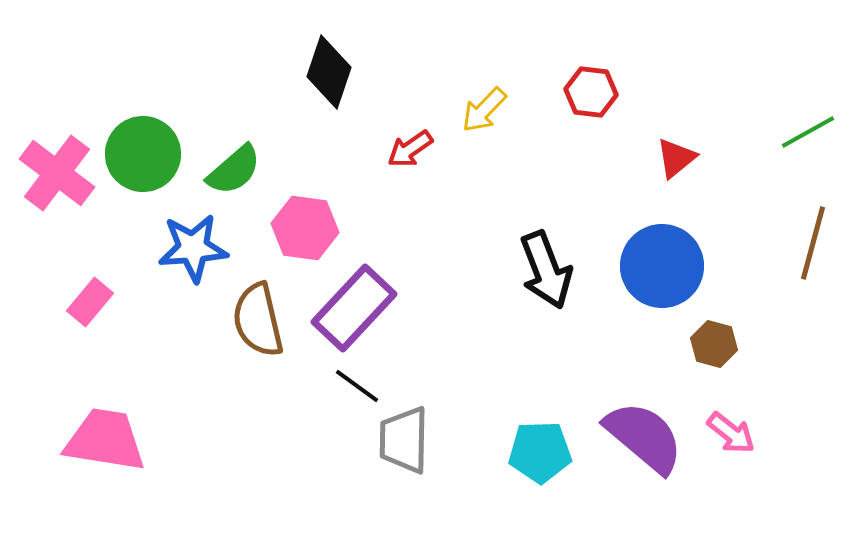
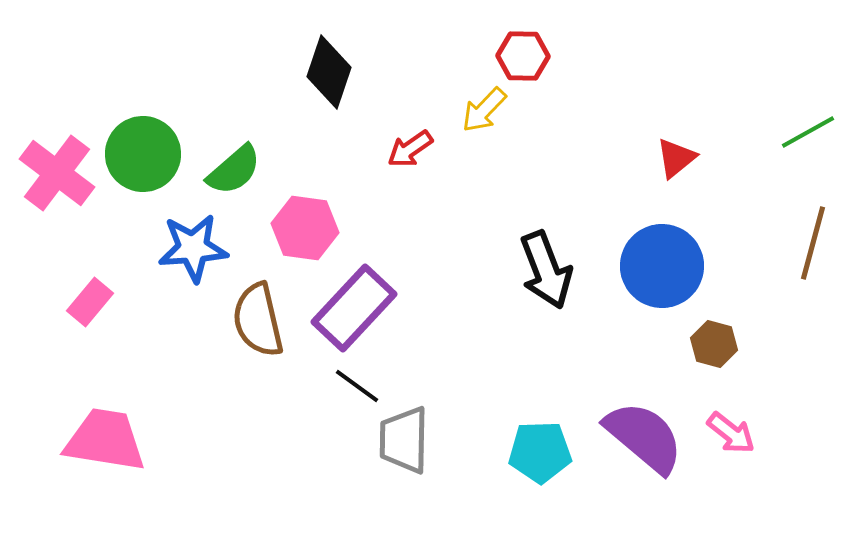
red hexagon: moved 68 px left, 36 px up; rotated 6 degrees counterclockwise
